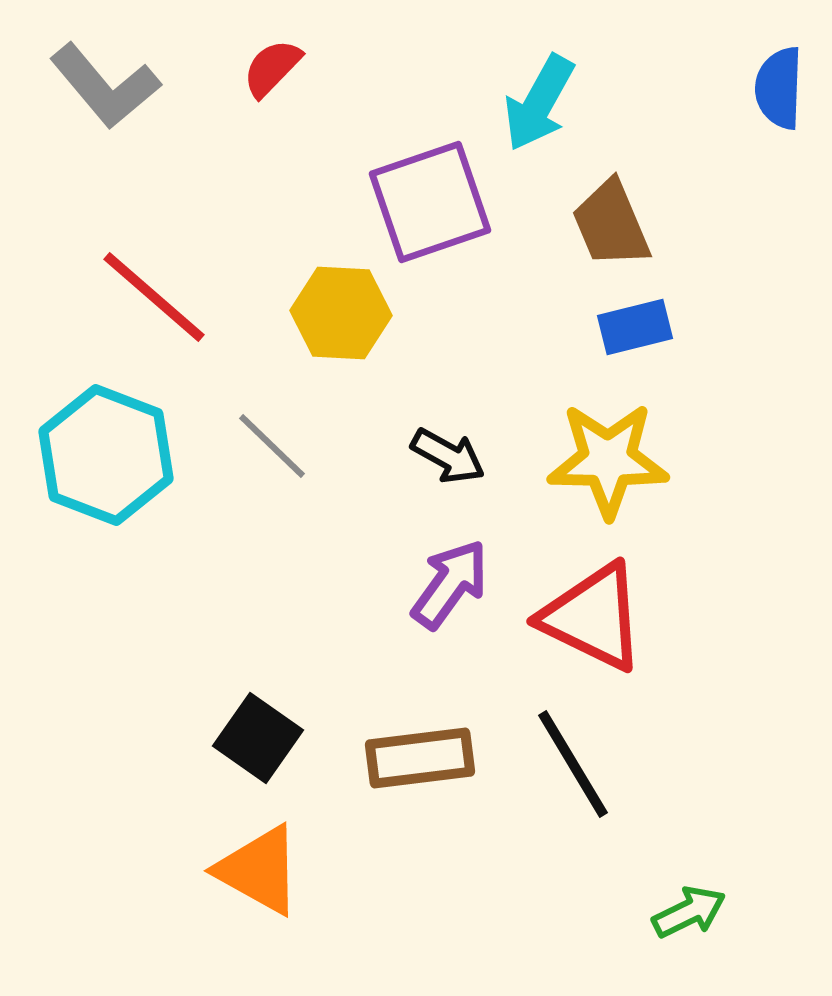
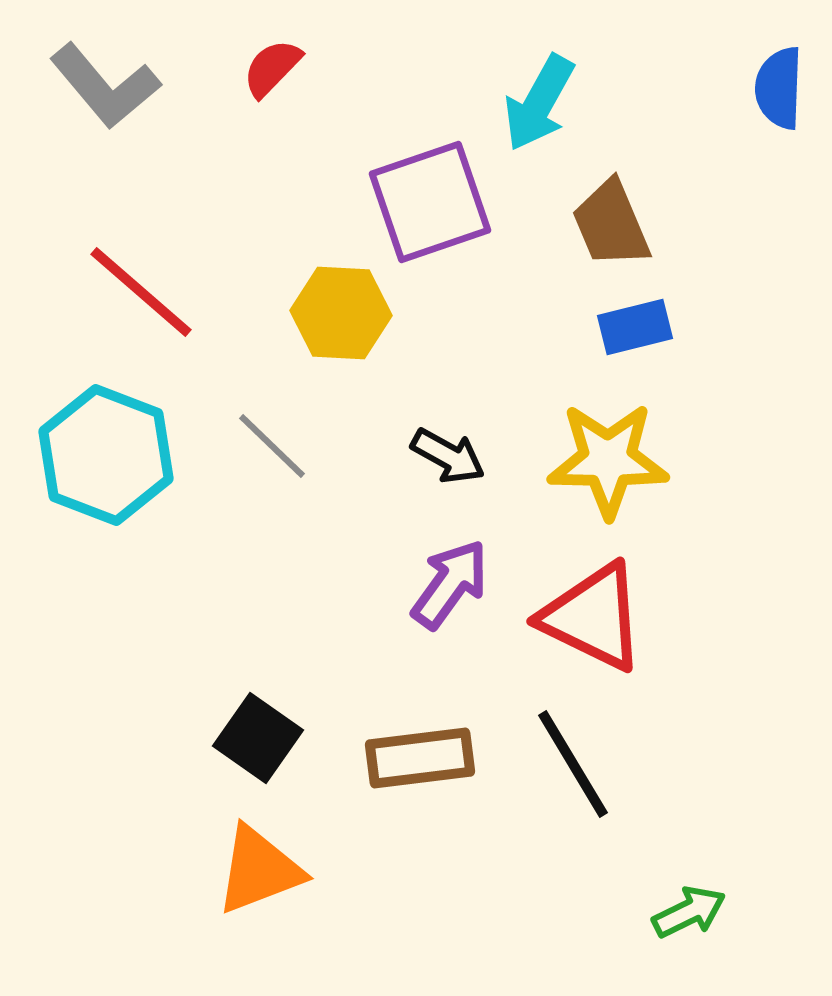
red line: moved 13 px left, 5 px up
orange triangle: rotated 50 degrees counterclockwise
